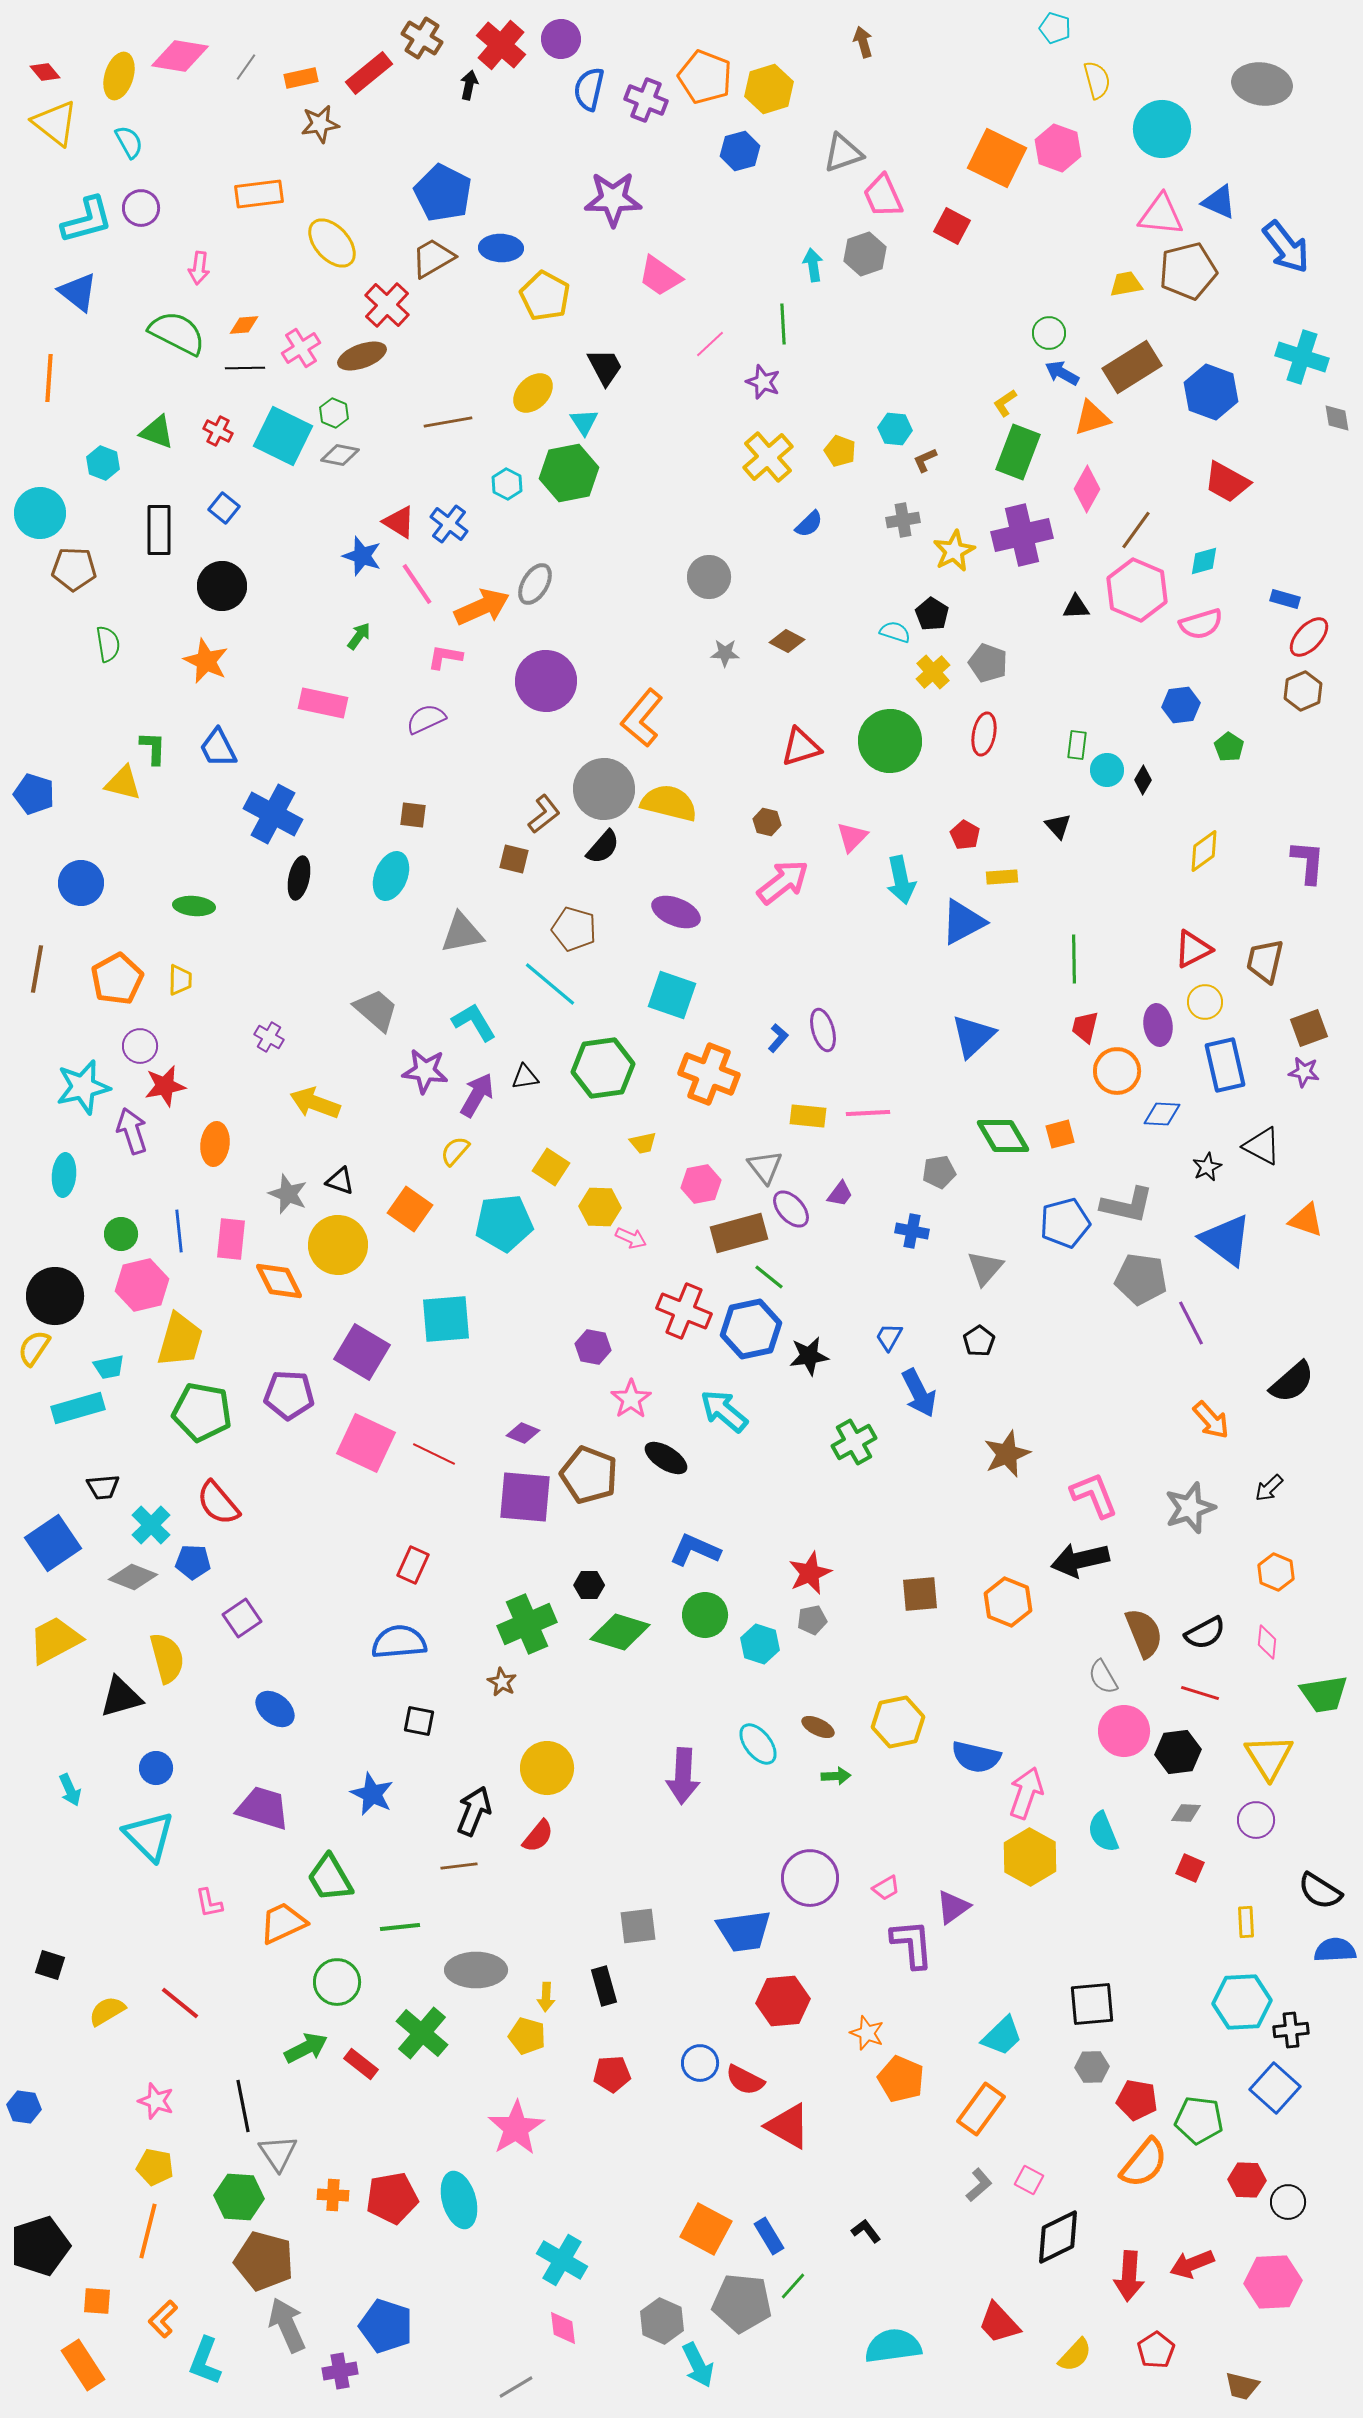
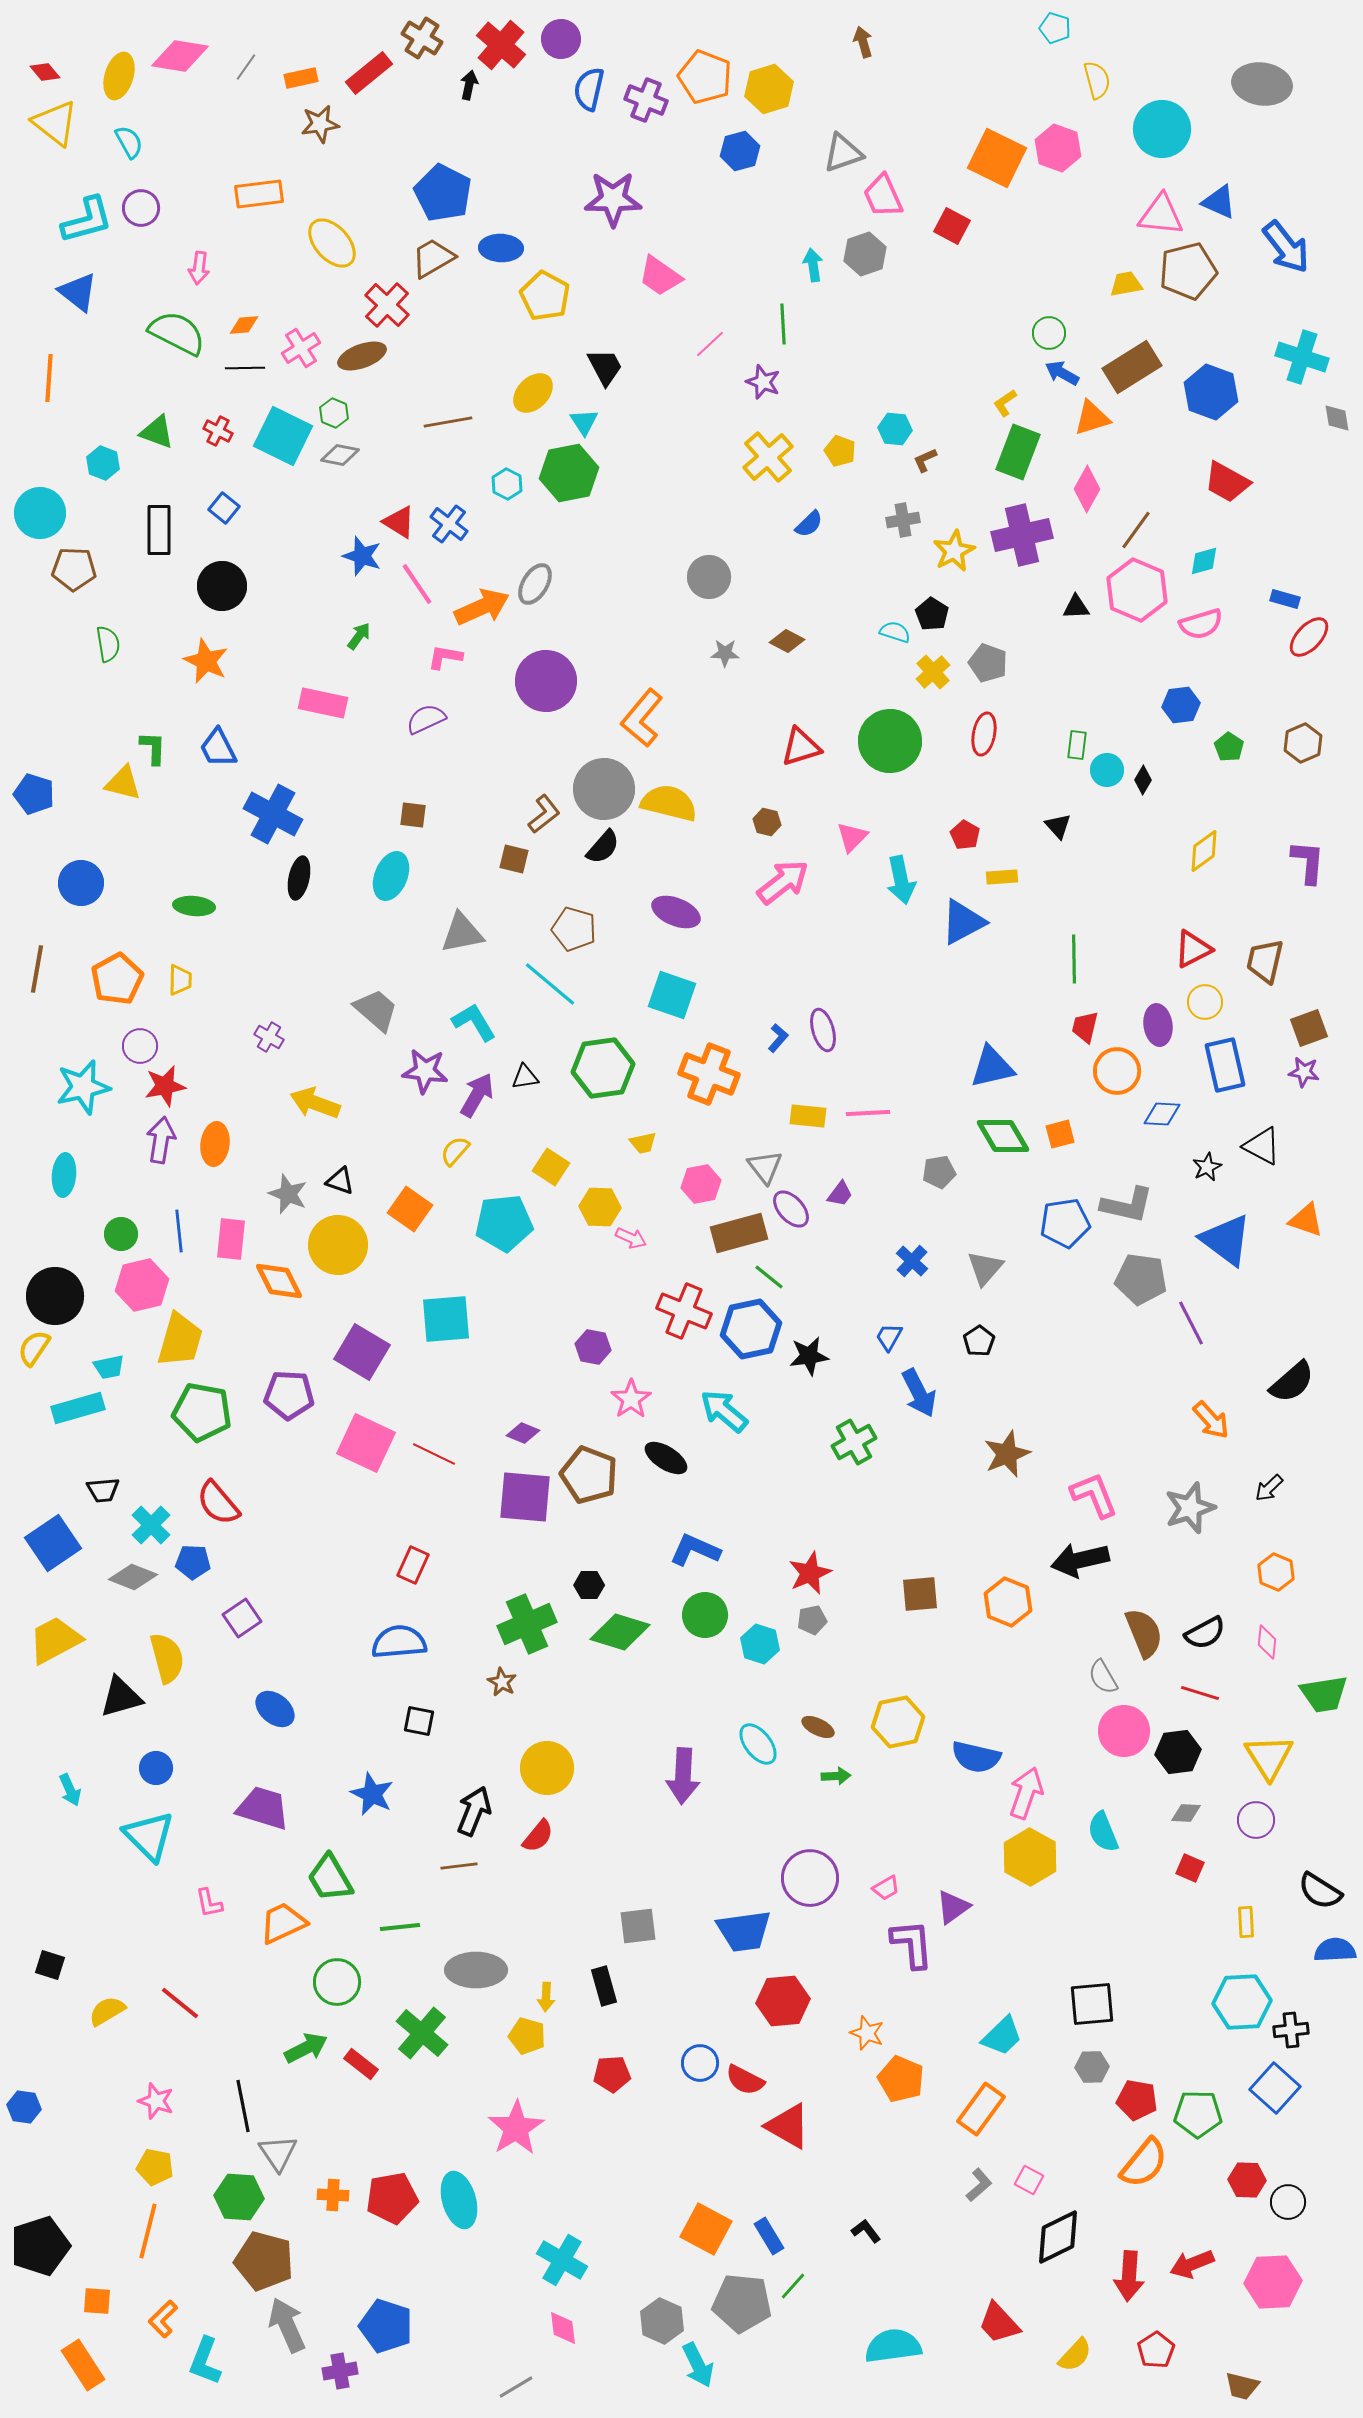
brown hexagon at (1303, 691): moved 52 px down
blue triangle at (973, 1036): moved 19 px right, 31 px down; rotated 30 degrees clockwise
purple arrow at (132, 1131): moved 29 px right, 9 px down; rotated 27 degrees clockwise
blue pentagon at (1065, 1223): rotated 6 degrees clockwise
blue cross at (912, 1231): moved 30 px down; rotated 32 degrees clockwise
black trapezoid at (103, 1487): moved 3 px down
green pentagon at (1199, 2120): moved 1 px left, 6 px up; rotated 6 degrees counterclockwise
